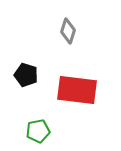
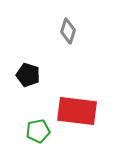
black pentagon: moved 2 px right
red rectangle: moved 21 px down
